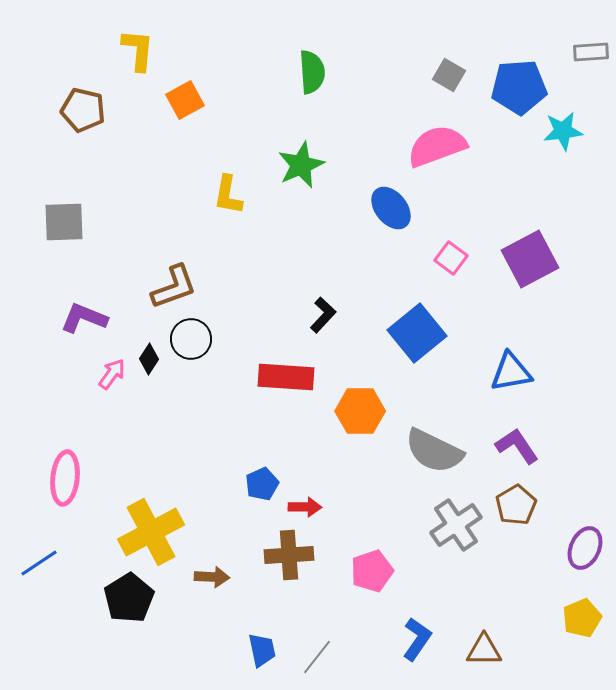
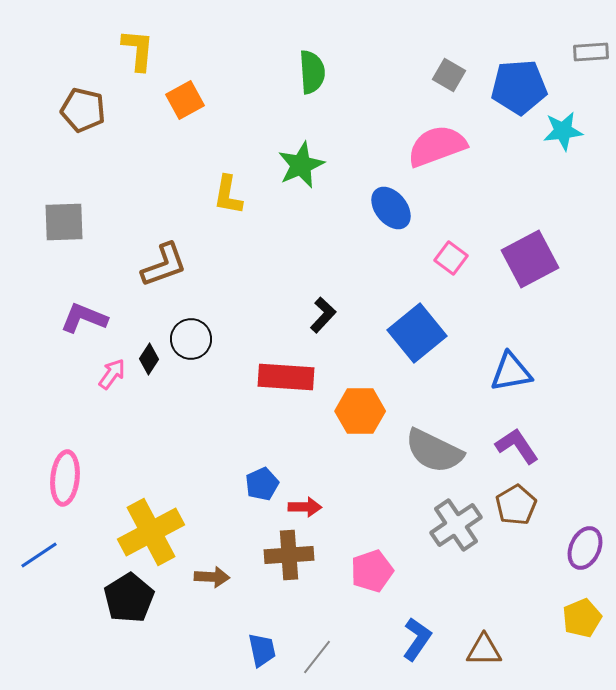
brown L-shape at (174, 287): moved 10 px left, 22 px up
blue line at (39, 563): moved 8 px up
